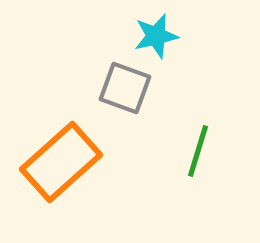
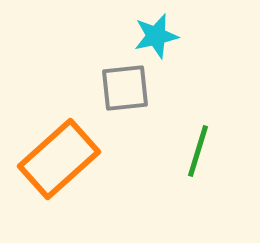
gray square: rotated 26 degrees counterclockwise
orange rectangle: moved 2 px left, 3 px up
